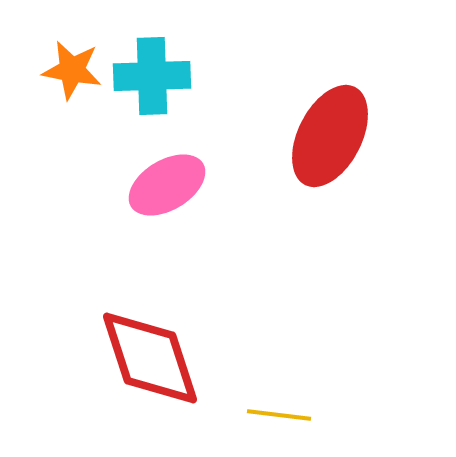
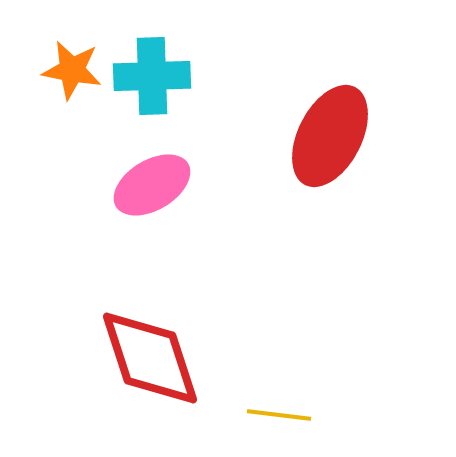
pink ellipse: moved 15 px left
